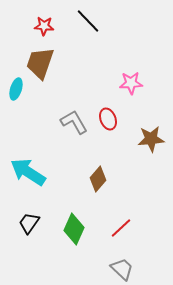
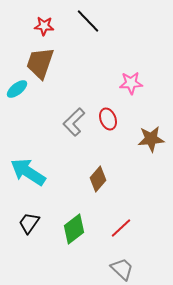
cyan ellipse: moved 1 px right; rotated 35 degrees clockwise
gray L-shape: rotated 104 degrees counterclockwise
green diamond: rotated 28 degrees clockwise
